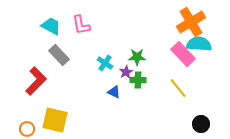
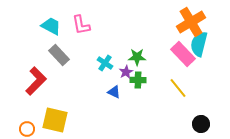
cyan semicircle: rotated 80 degrees counterclockwise
